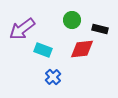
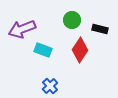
purple arrow: rotated 16 degrees clockwise
red diamond: moved 2 px left, 1 px down; rotated 50 degrees counterclockwise
blue cross: moved 3 px left, 9 px down
